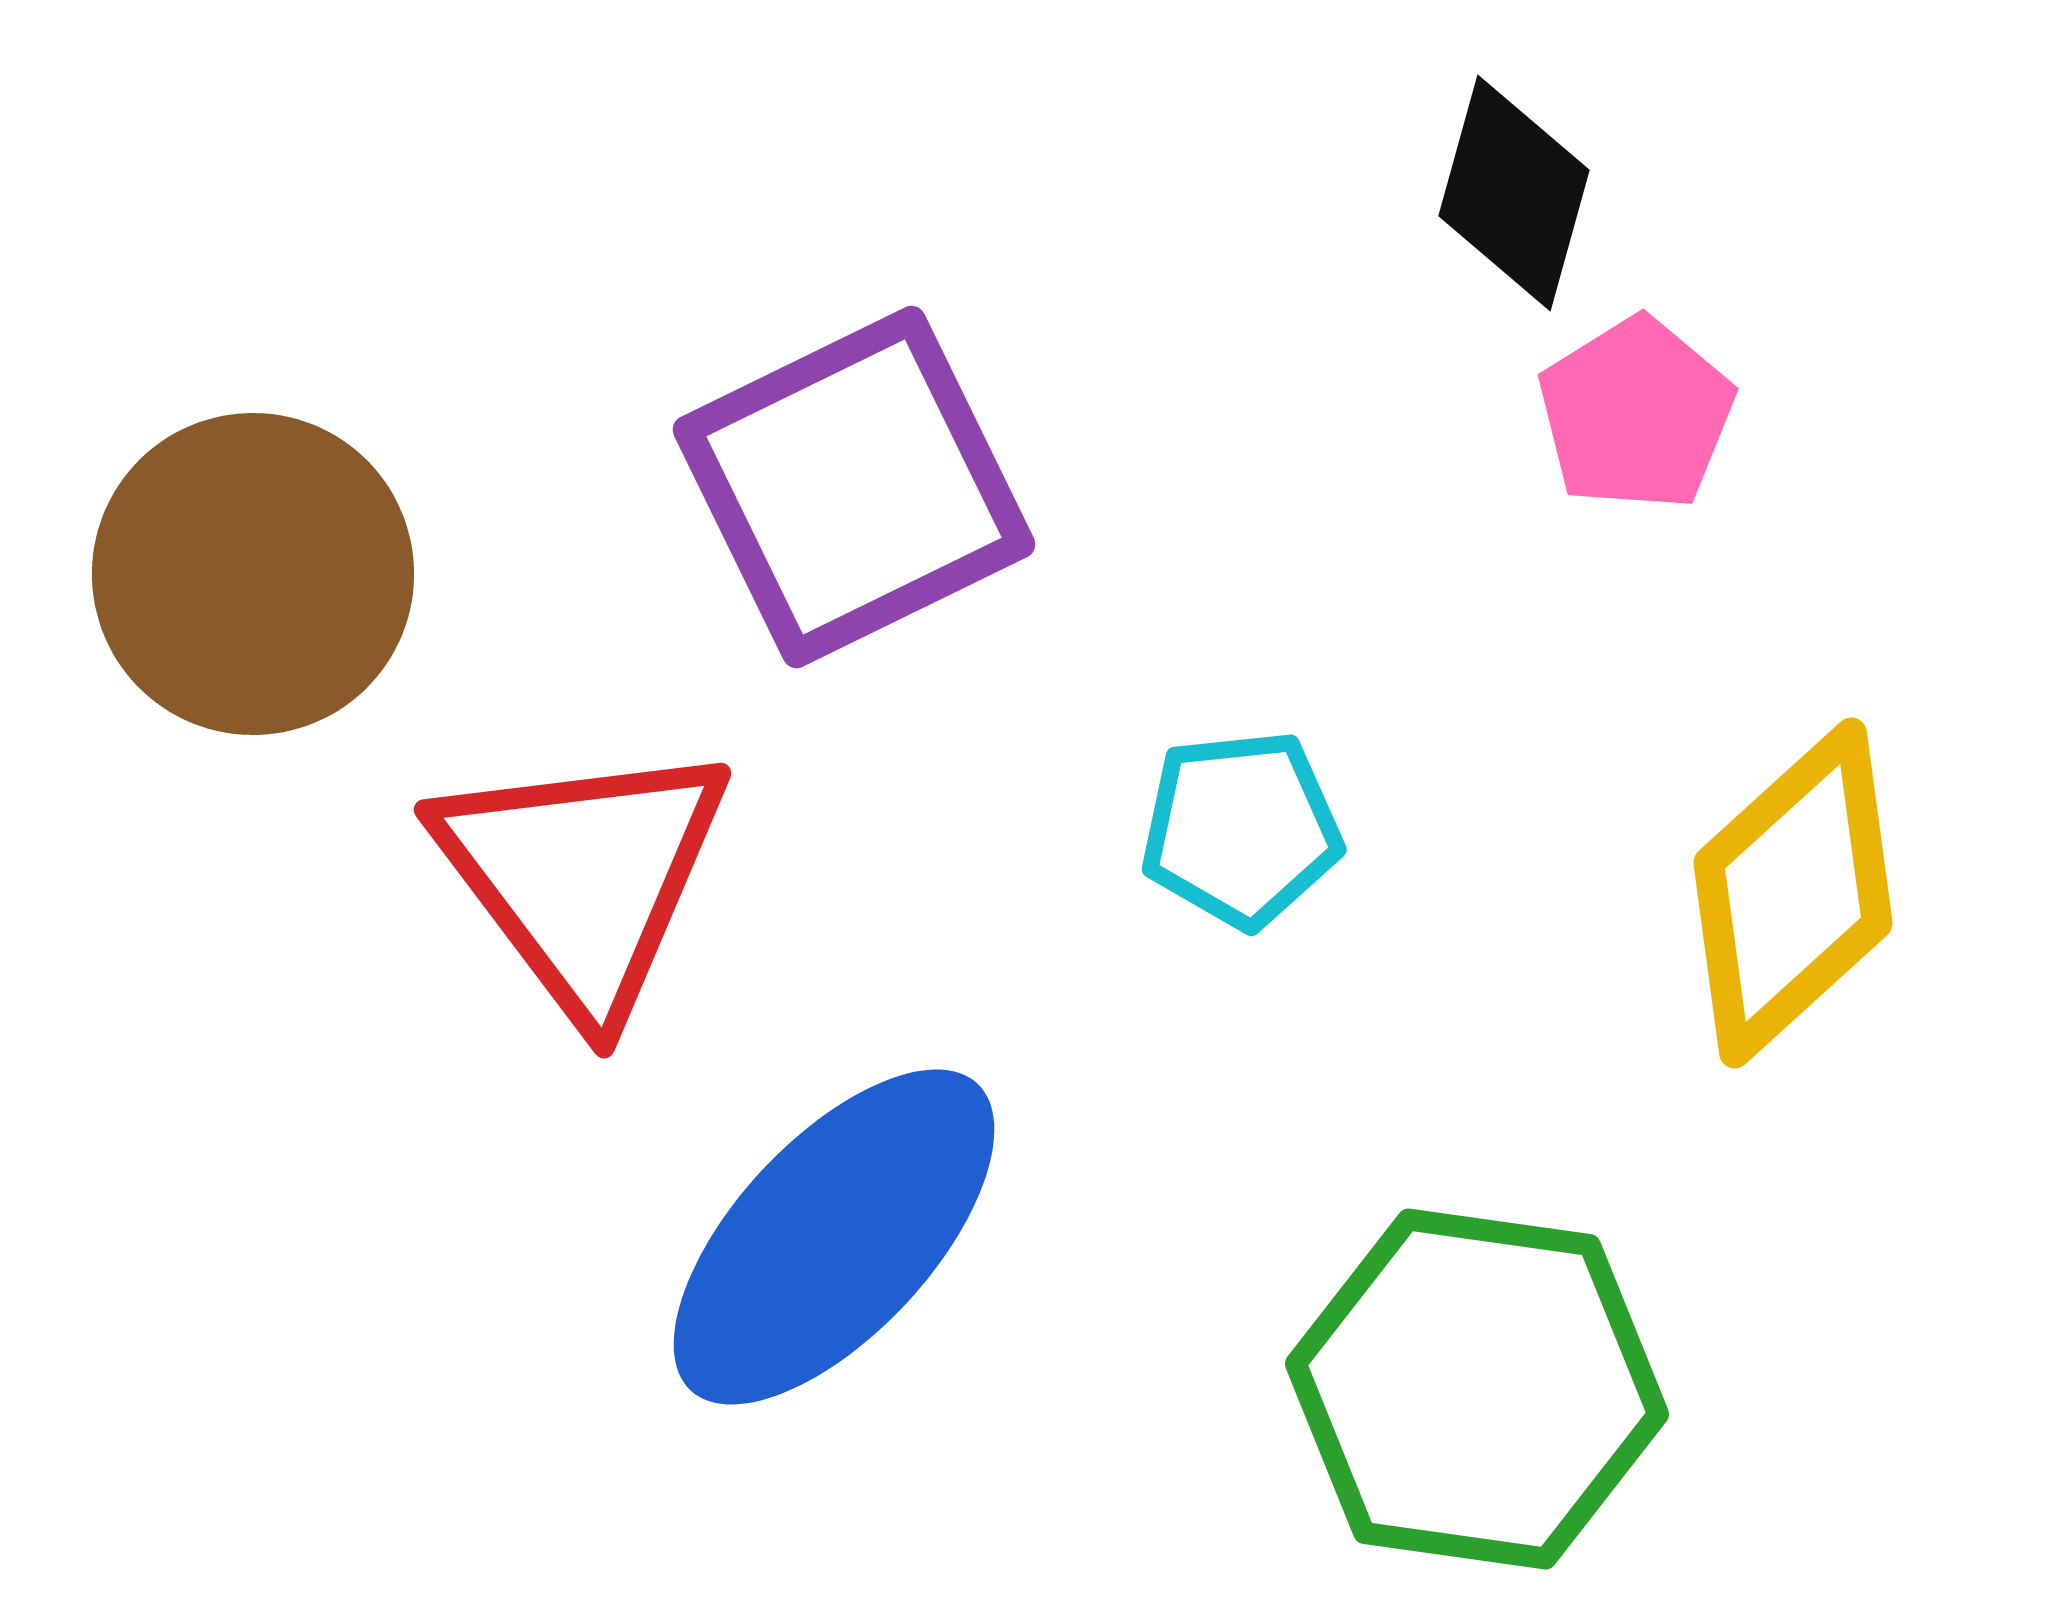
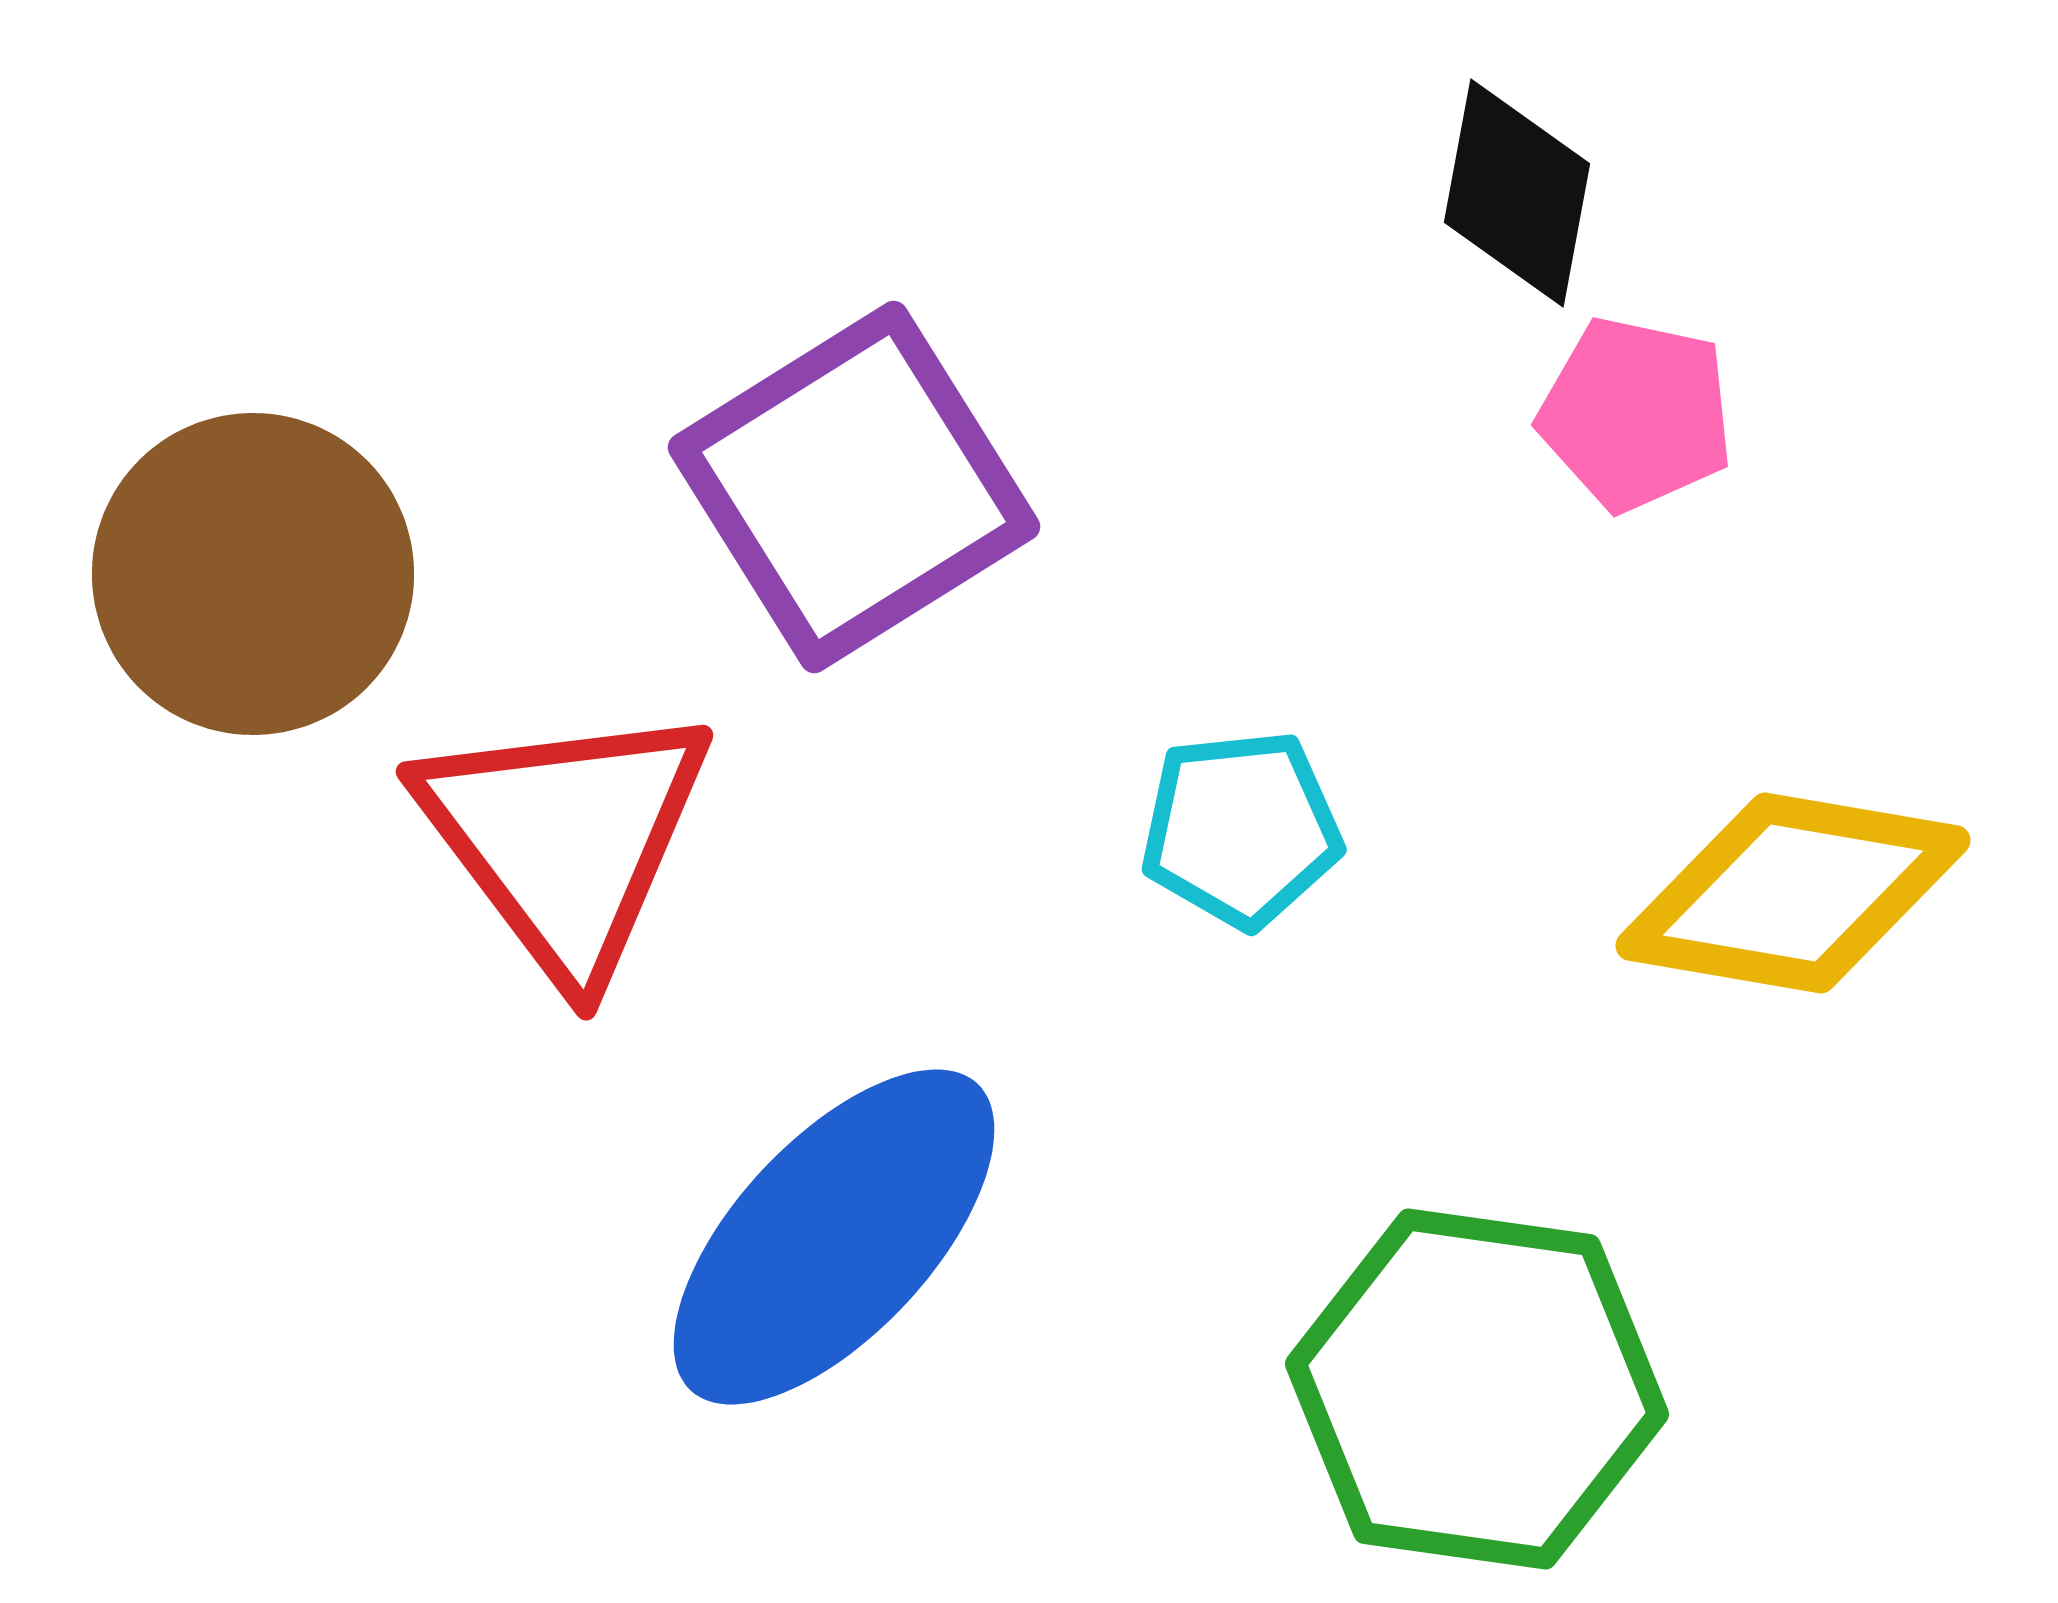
black diamond: moved 3 px right; rotated 5 degrees counterclockwise
pink pentagon: rotated 28 degrees counterclockwise
purple square: rotated 6 degrees counterclockwise
red triangle: moved 18 px left, 38 px up
yellow diamond: rotated 52 degrees clockwise
